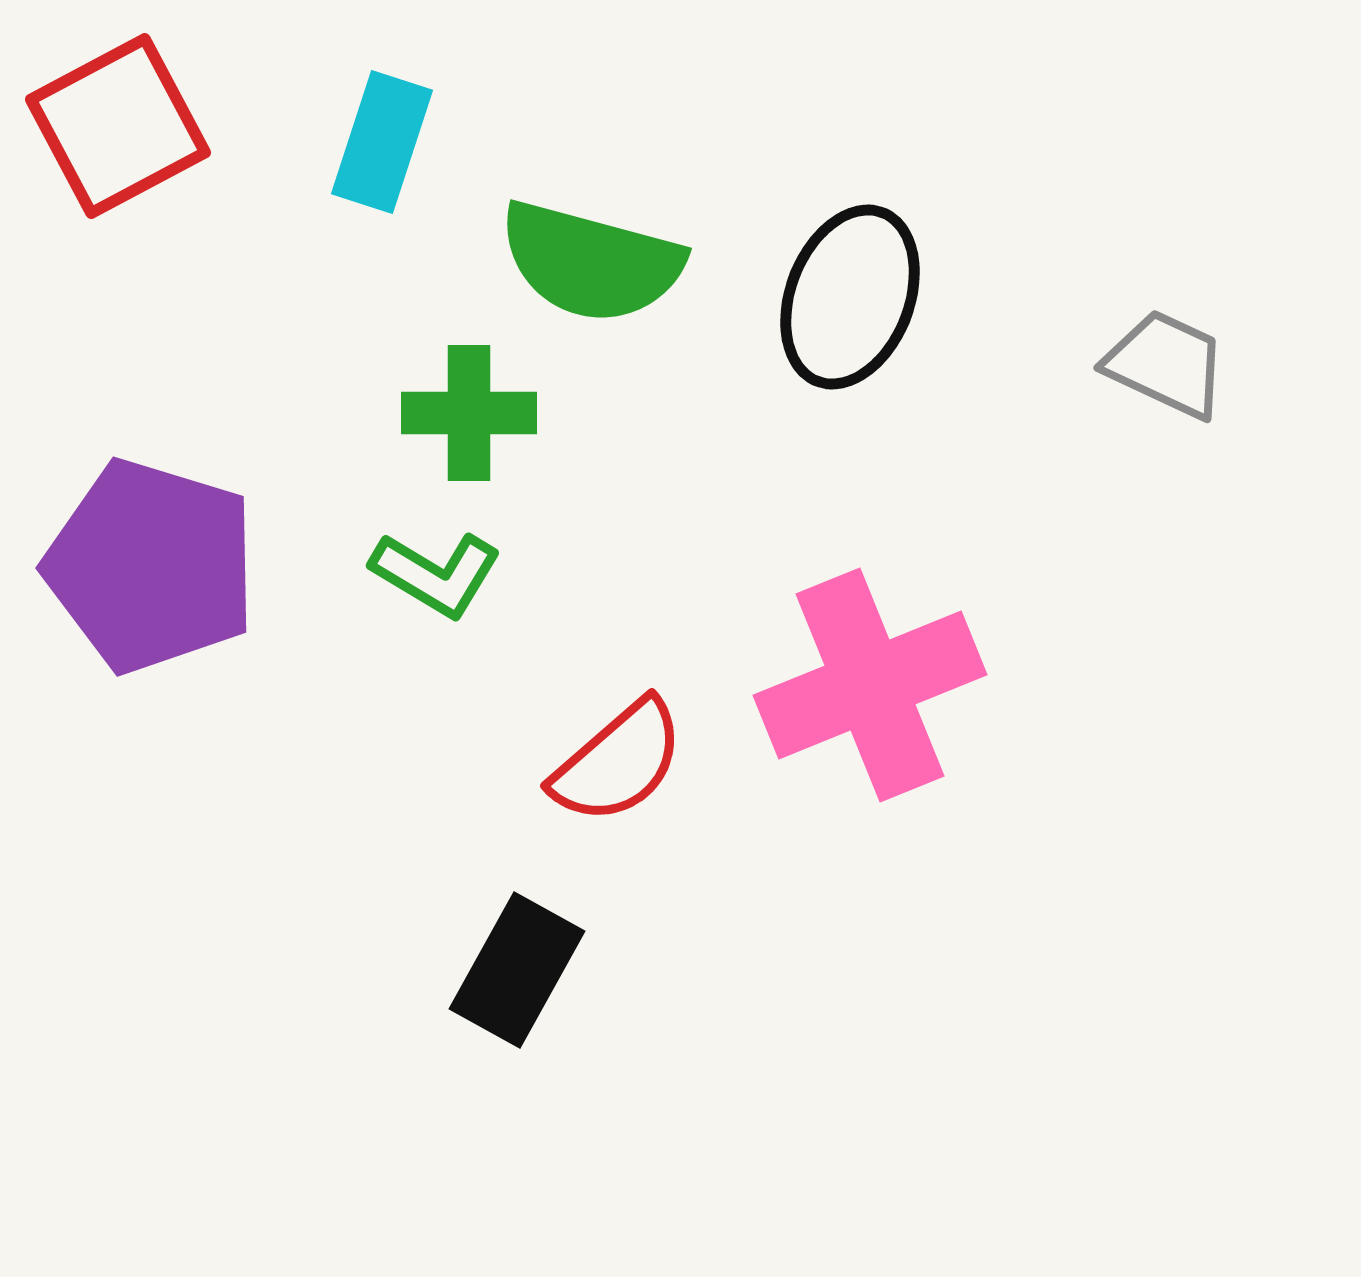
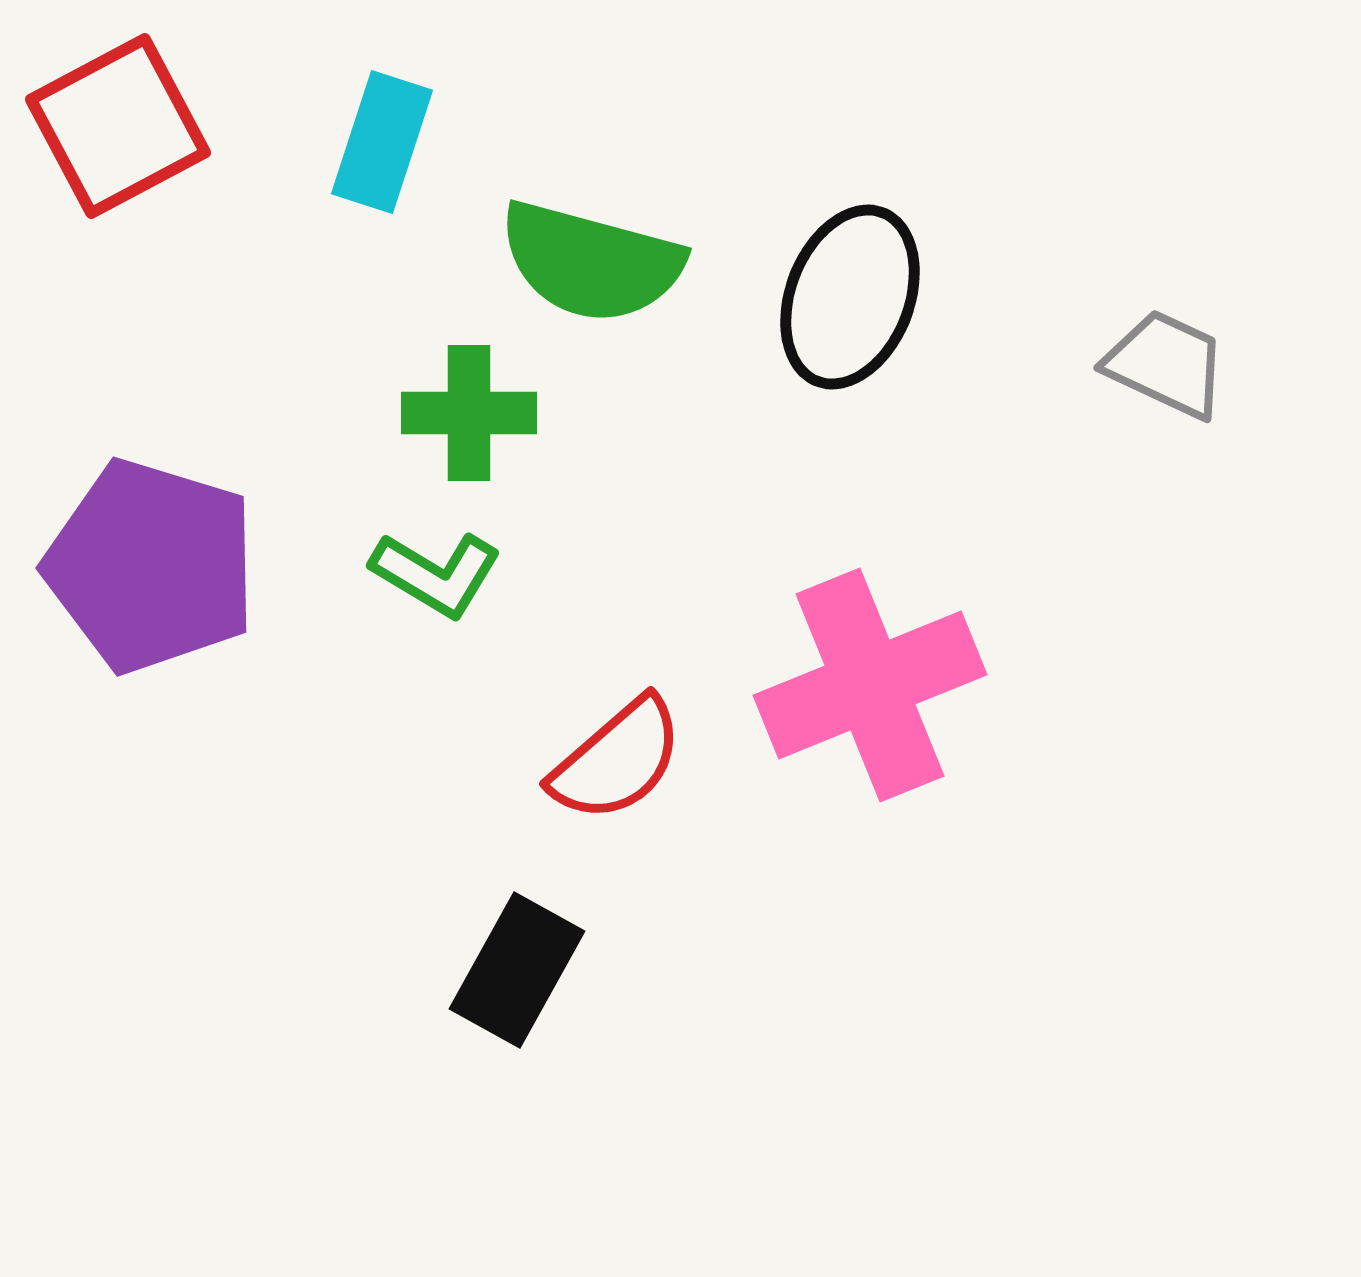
red semicircle: moved 1 px left, 2 px up
